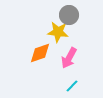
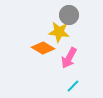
yellow star: moved 1 px right
orange diamond: moved 3 px right, 5 px up; rotated 50 degrees clockwise
cyan line: moved 1 px right
